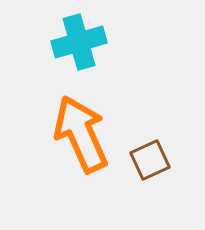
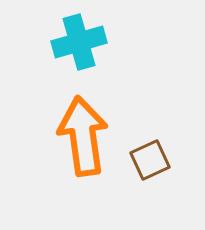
orange arrow: moved 2 px right, 2 px down; rotated 16 degrees clockwise
